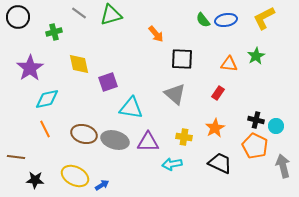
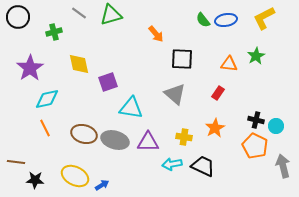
orange line: moved 1 px up
brown line: moved 5 px down
black trapezoid: moved 17 px left, 3 px down
